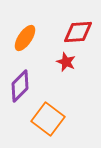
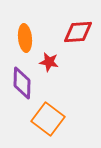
orange ellipse: rotated 40 degrees counterclockwise
red star: moved 17 px left; rotated 12 degrees counterclockwise
purple diamond: moved 2 px right, 3 px up; rotated 44 degrees counterclockwise
